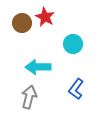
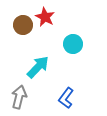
brown circle: moved 1 px right, 2 px down
cyan arrow: rotated 135 degrees clockwise
blue L-shape: moved 10 px left, 9 px down
gray arrow: moved 10 px left
